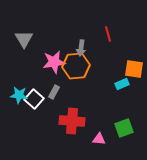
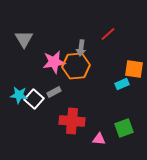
red line: rotated 63 degrees clockwise
gray rectangle: rotated 32 degrees clockwise
